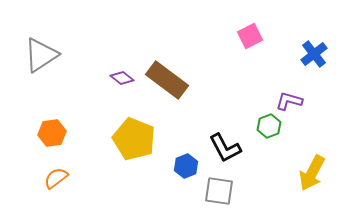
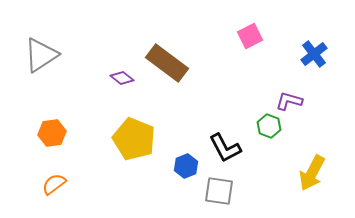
brown rectangle: moved 17 px up
green hexagon: rotated 20 degrees counterclockwise
orange semicircle: moved 2 px left, 6 px down
